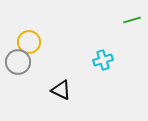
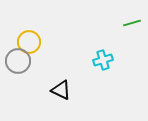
green line: moved 3 px down
gray circle: moved 1 px up
